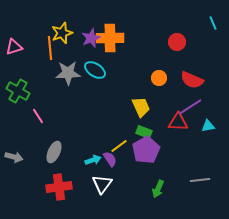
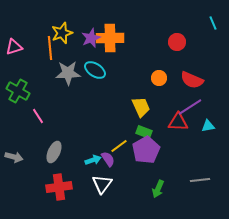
purple semicircle: moved 2 px left
